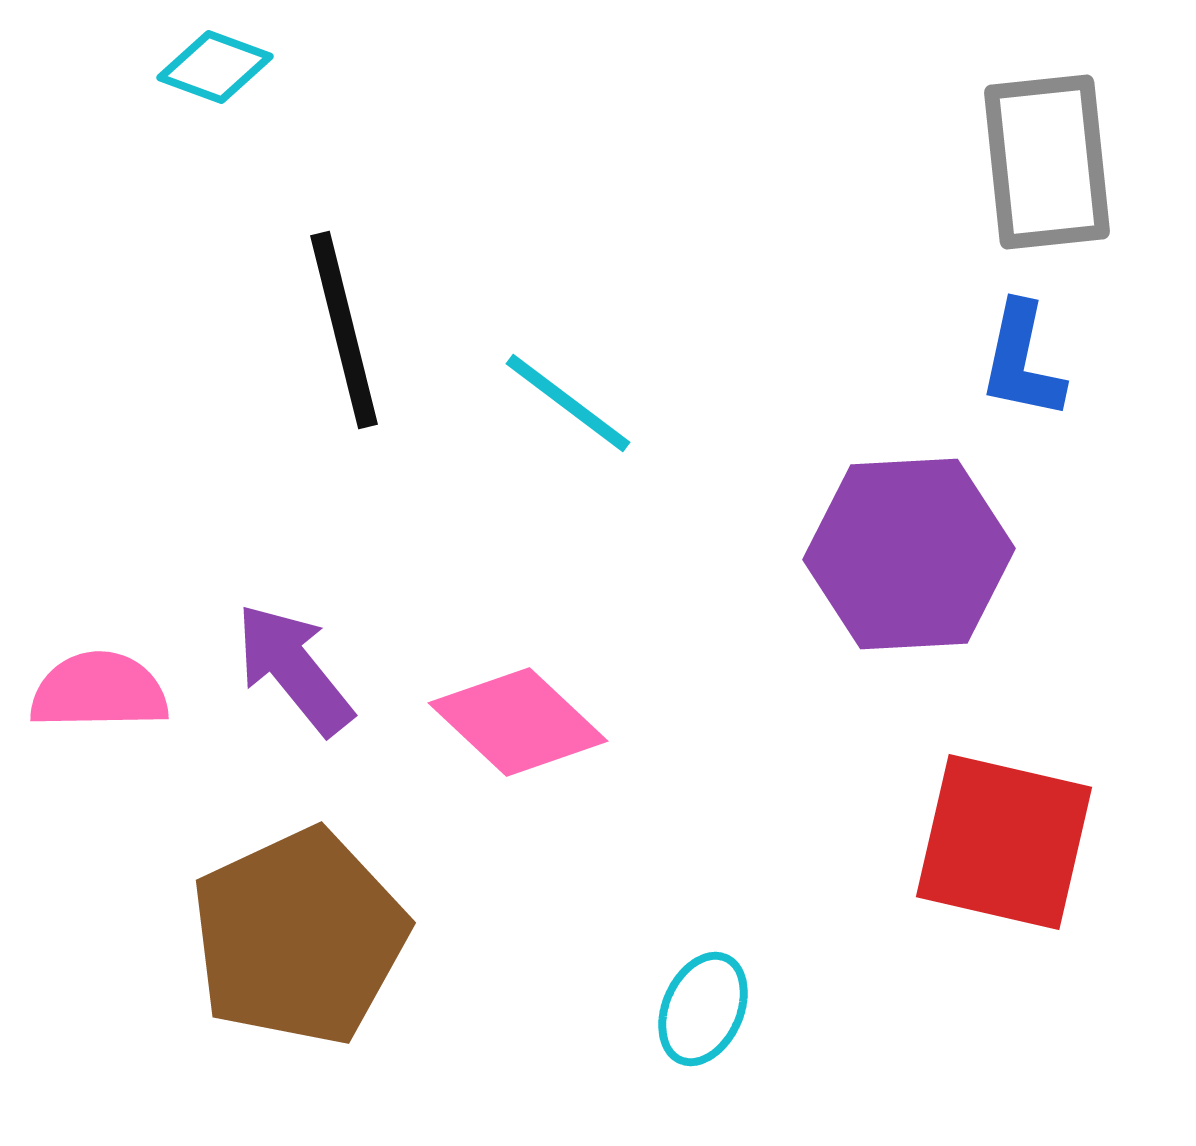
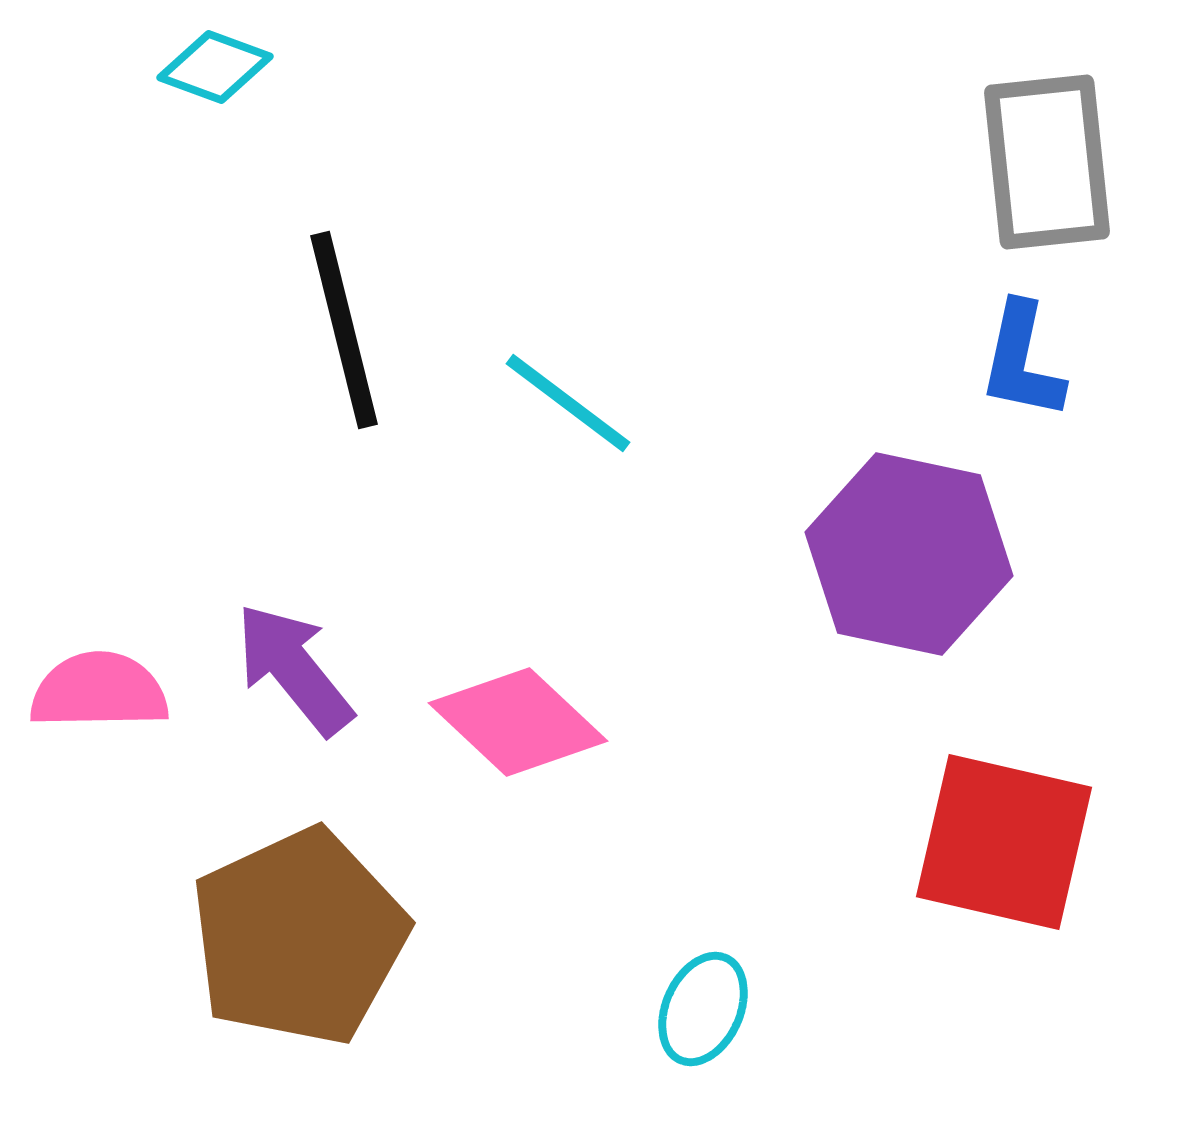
purple hexagon: rotated 15 degrees clockwise
